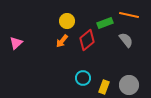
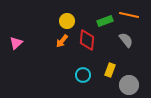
green rectangle: moved 2 px up
red diamond: rotated 45 degrees counterclockwise
cyan circle: moved 3 px up
yellow rectangle: moved 6 px right, 17 px up
